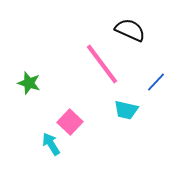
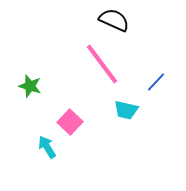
black semicircle: moved 16 px left, 10 px up
green star: moved 1 px right, 3 px down
cyan arrow: moved 4 px left, 3 px down
